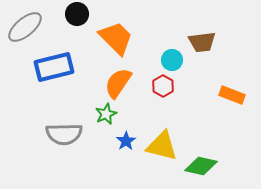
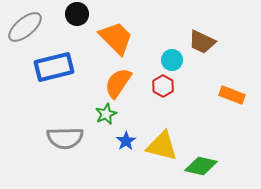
brown trapezoid: rotated 32 degrees clockwise
gray semicircle: moved 1 px right, 4 px down
